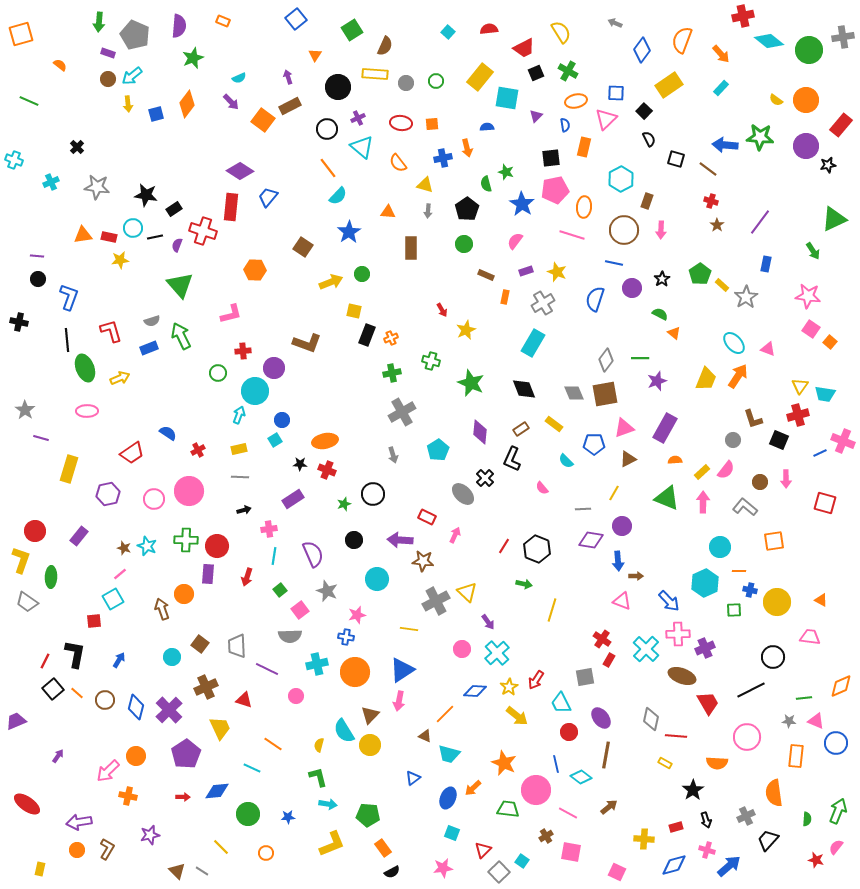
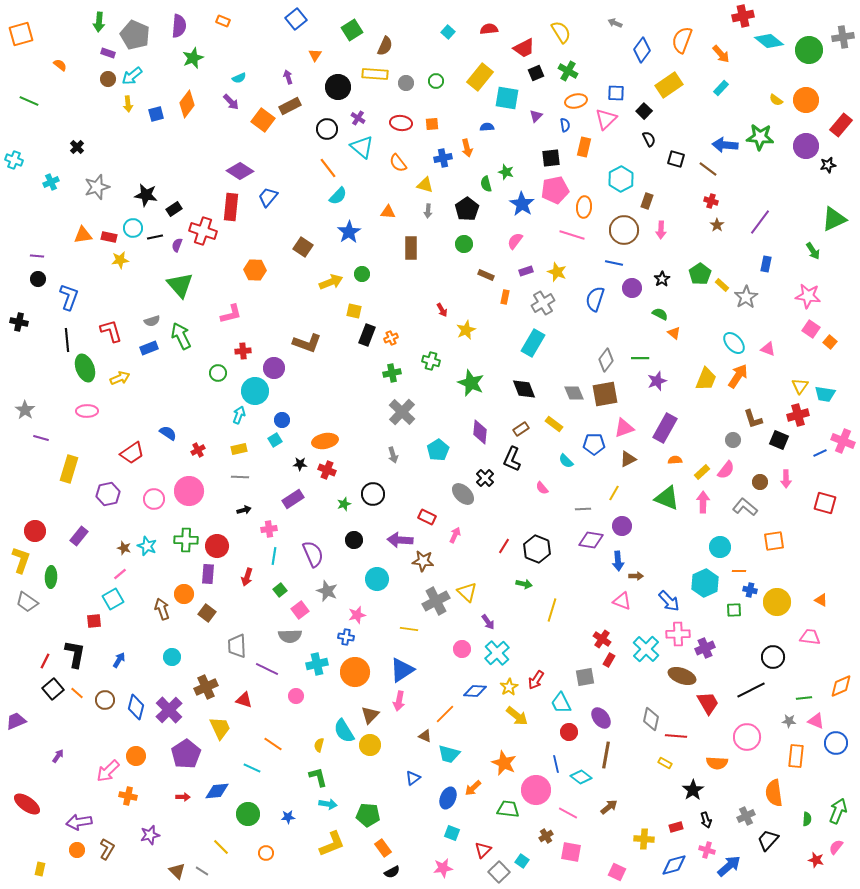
purple cross at (358, 118): rotated 32 degrees counterclockwise
gray star at (97, 187): rotated 25 degrees counterclockwise
gray cross at (402, 412): rotated 16 degrees counterclockwise
brown square at (200, 644): moved 7 px right, 31 px up
